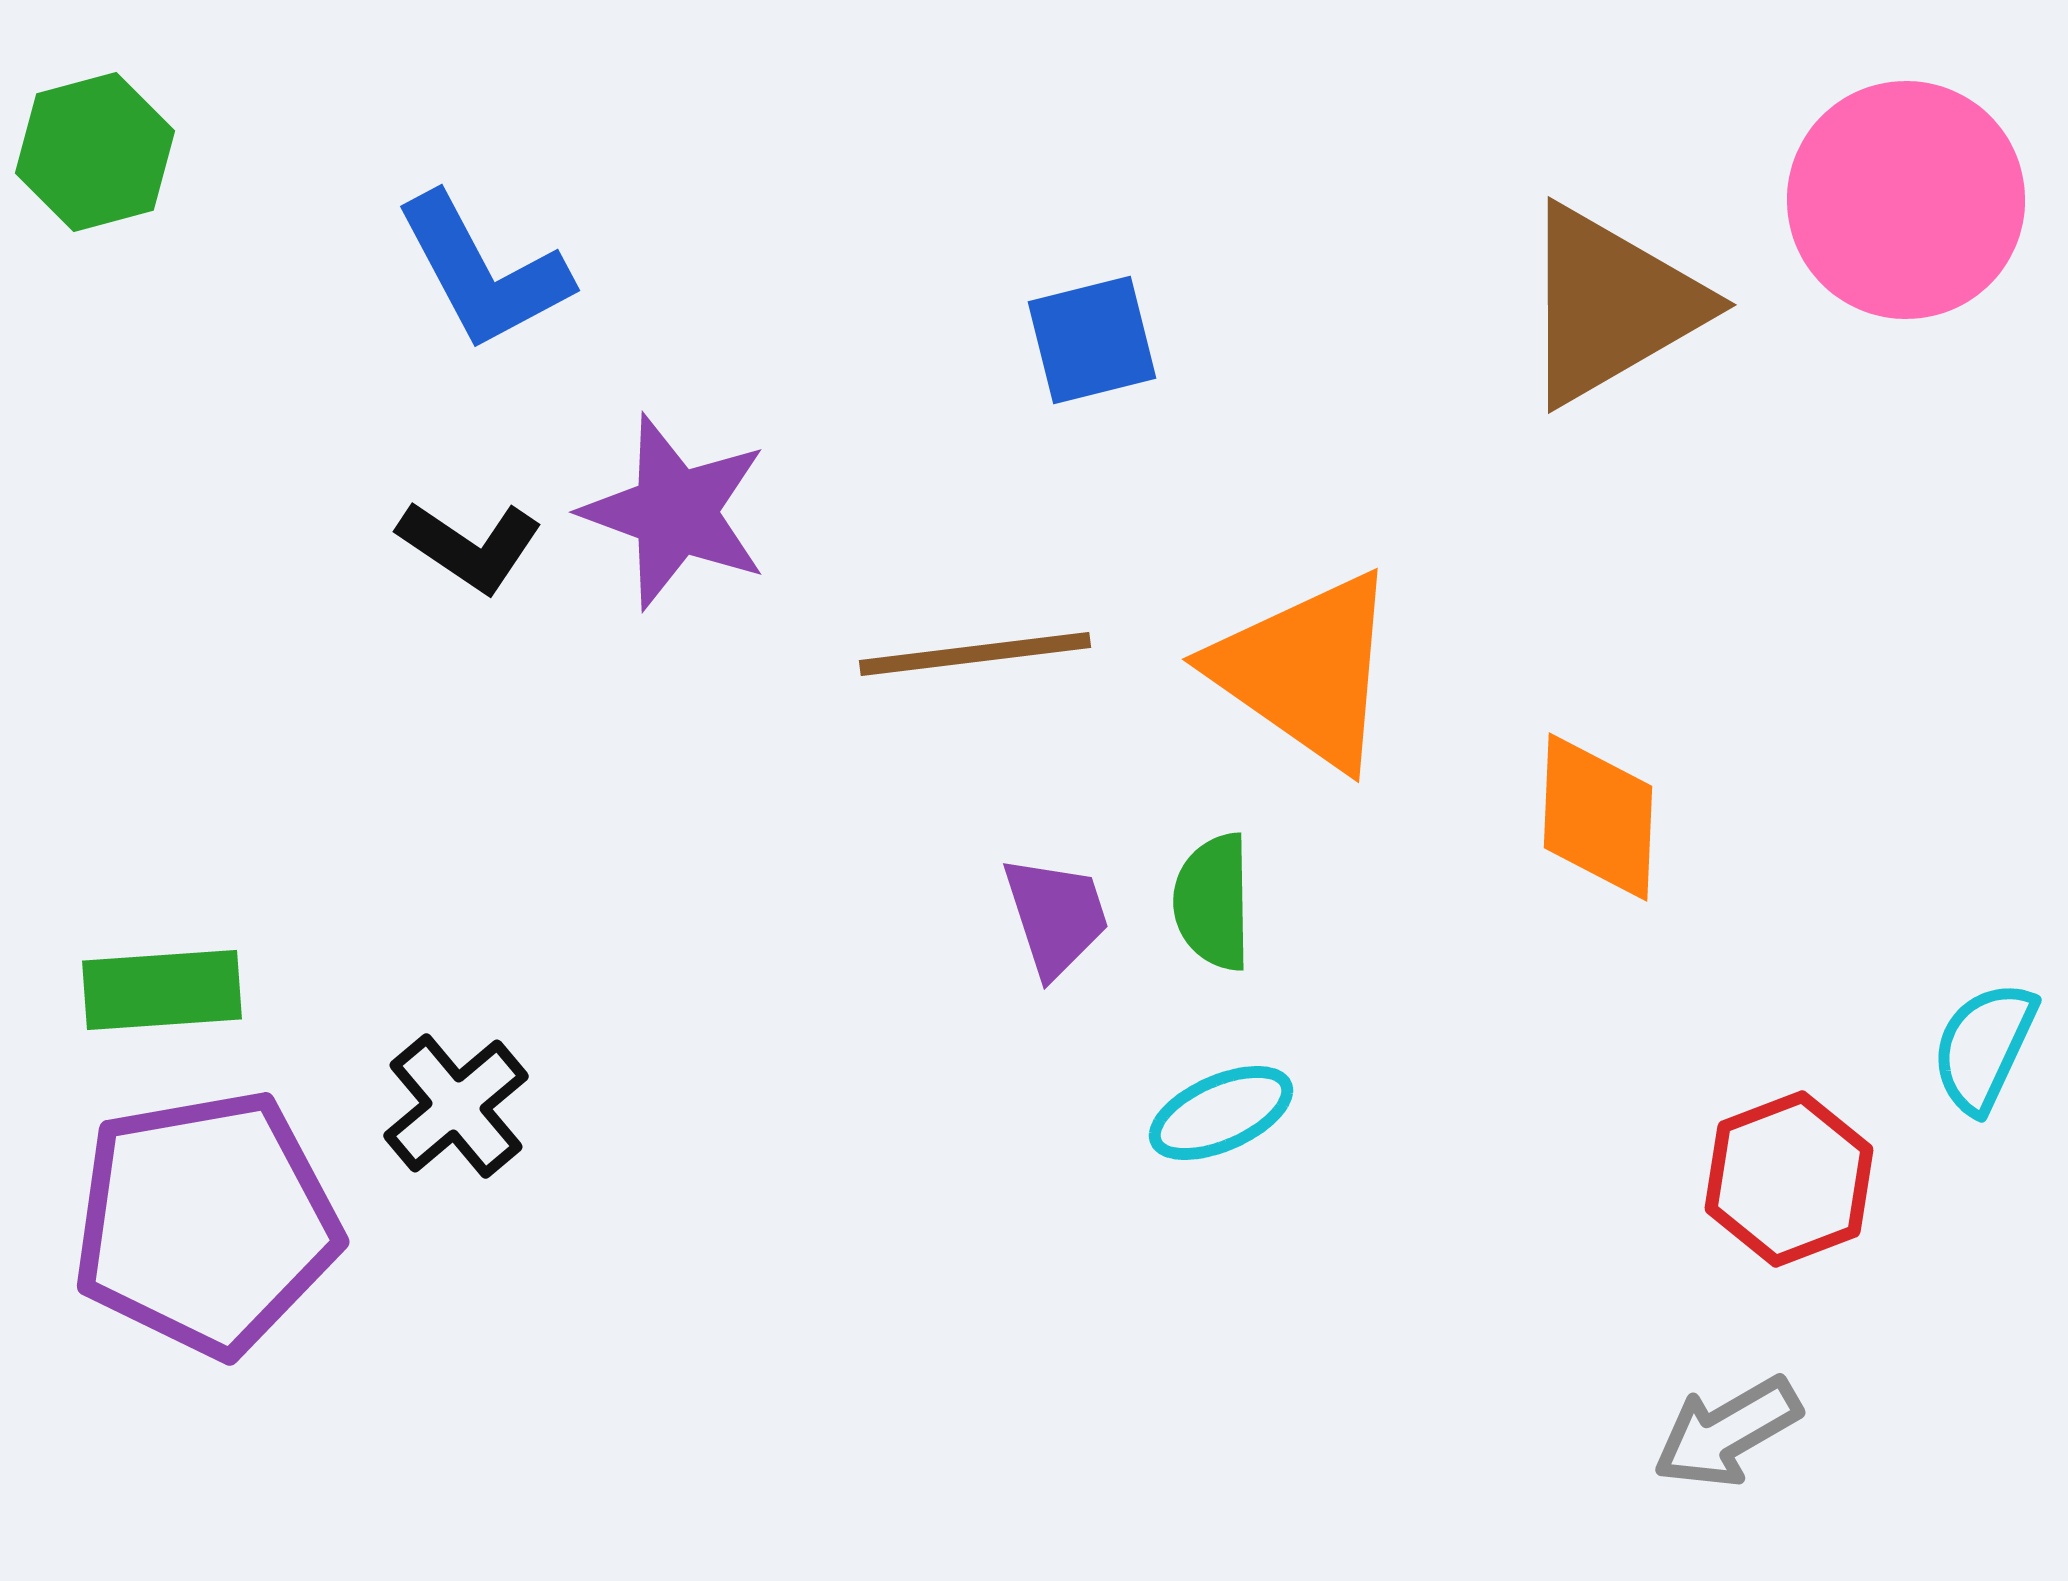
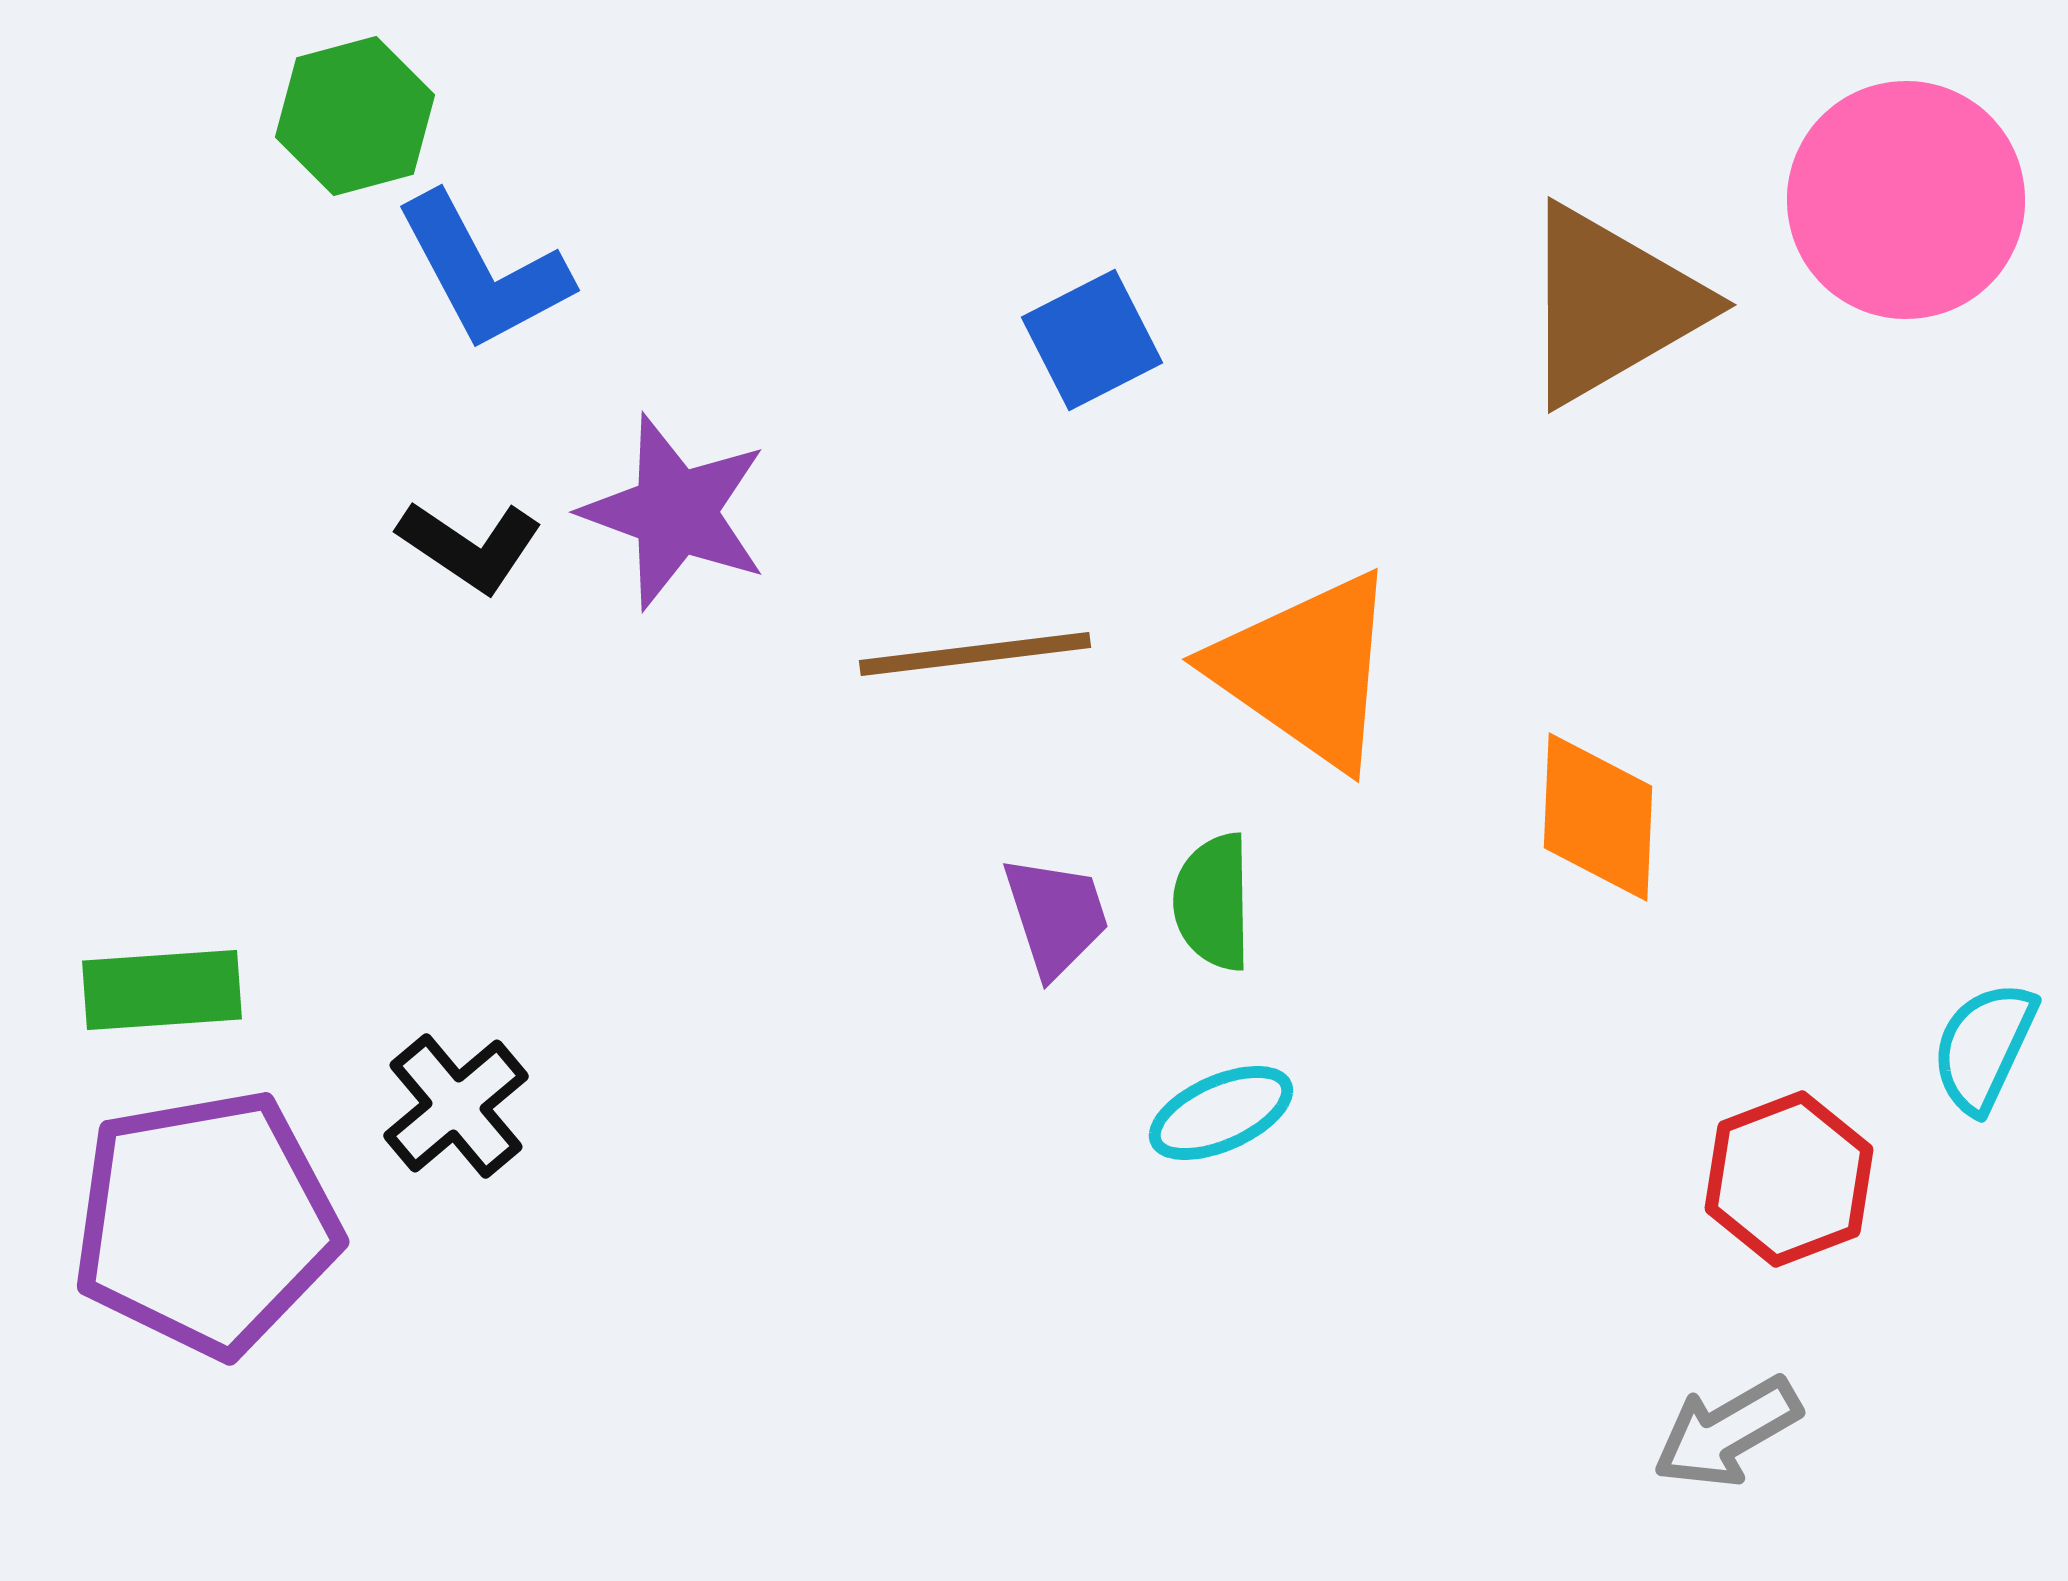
green hexagon: moved 260 px right, 36 px up
blue square: rotated 13 degrees counterclockwise
